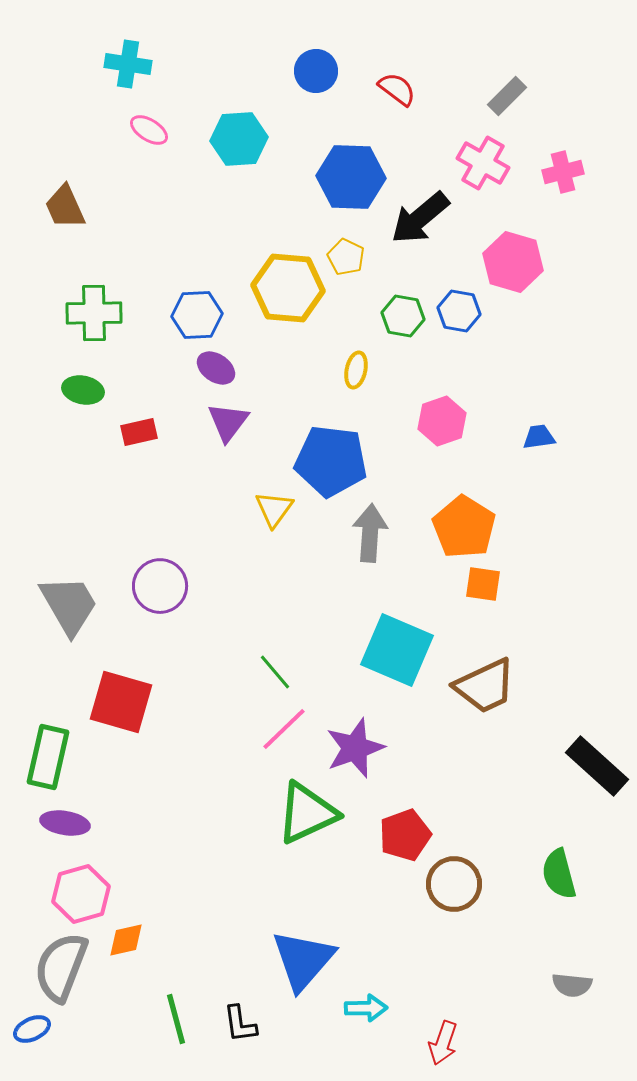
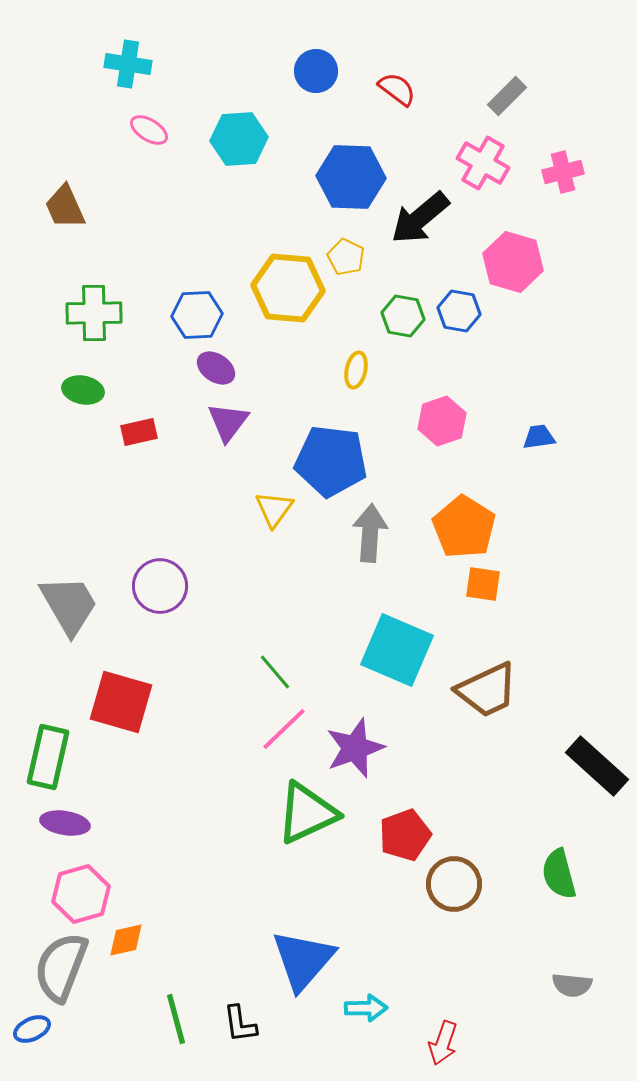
brown trapezoid at (485, 686): moved 2 px right, 4 px down
